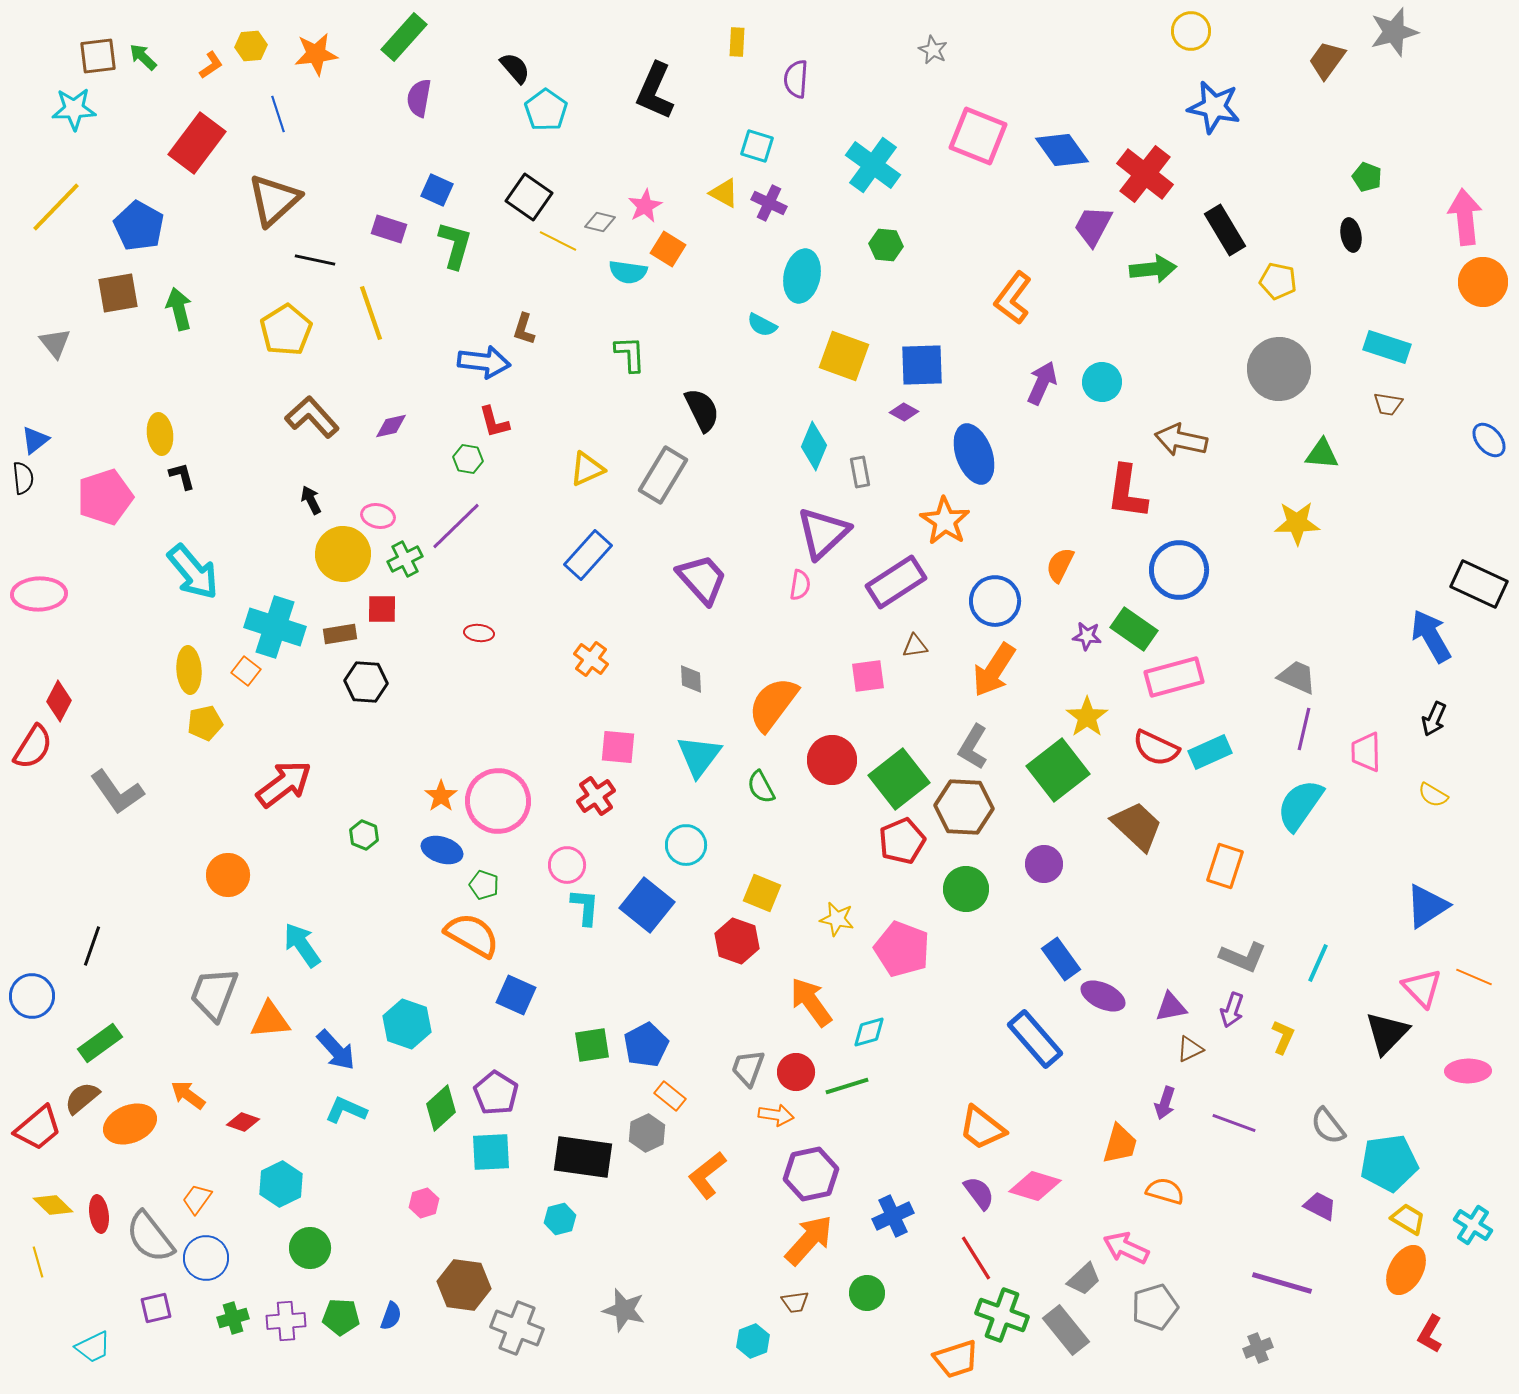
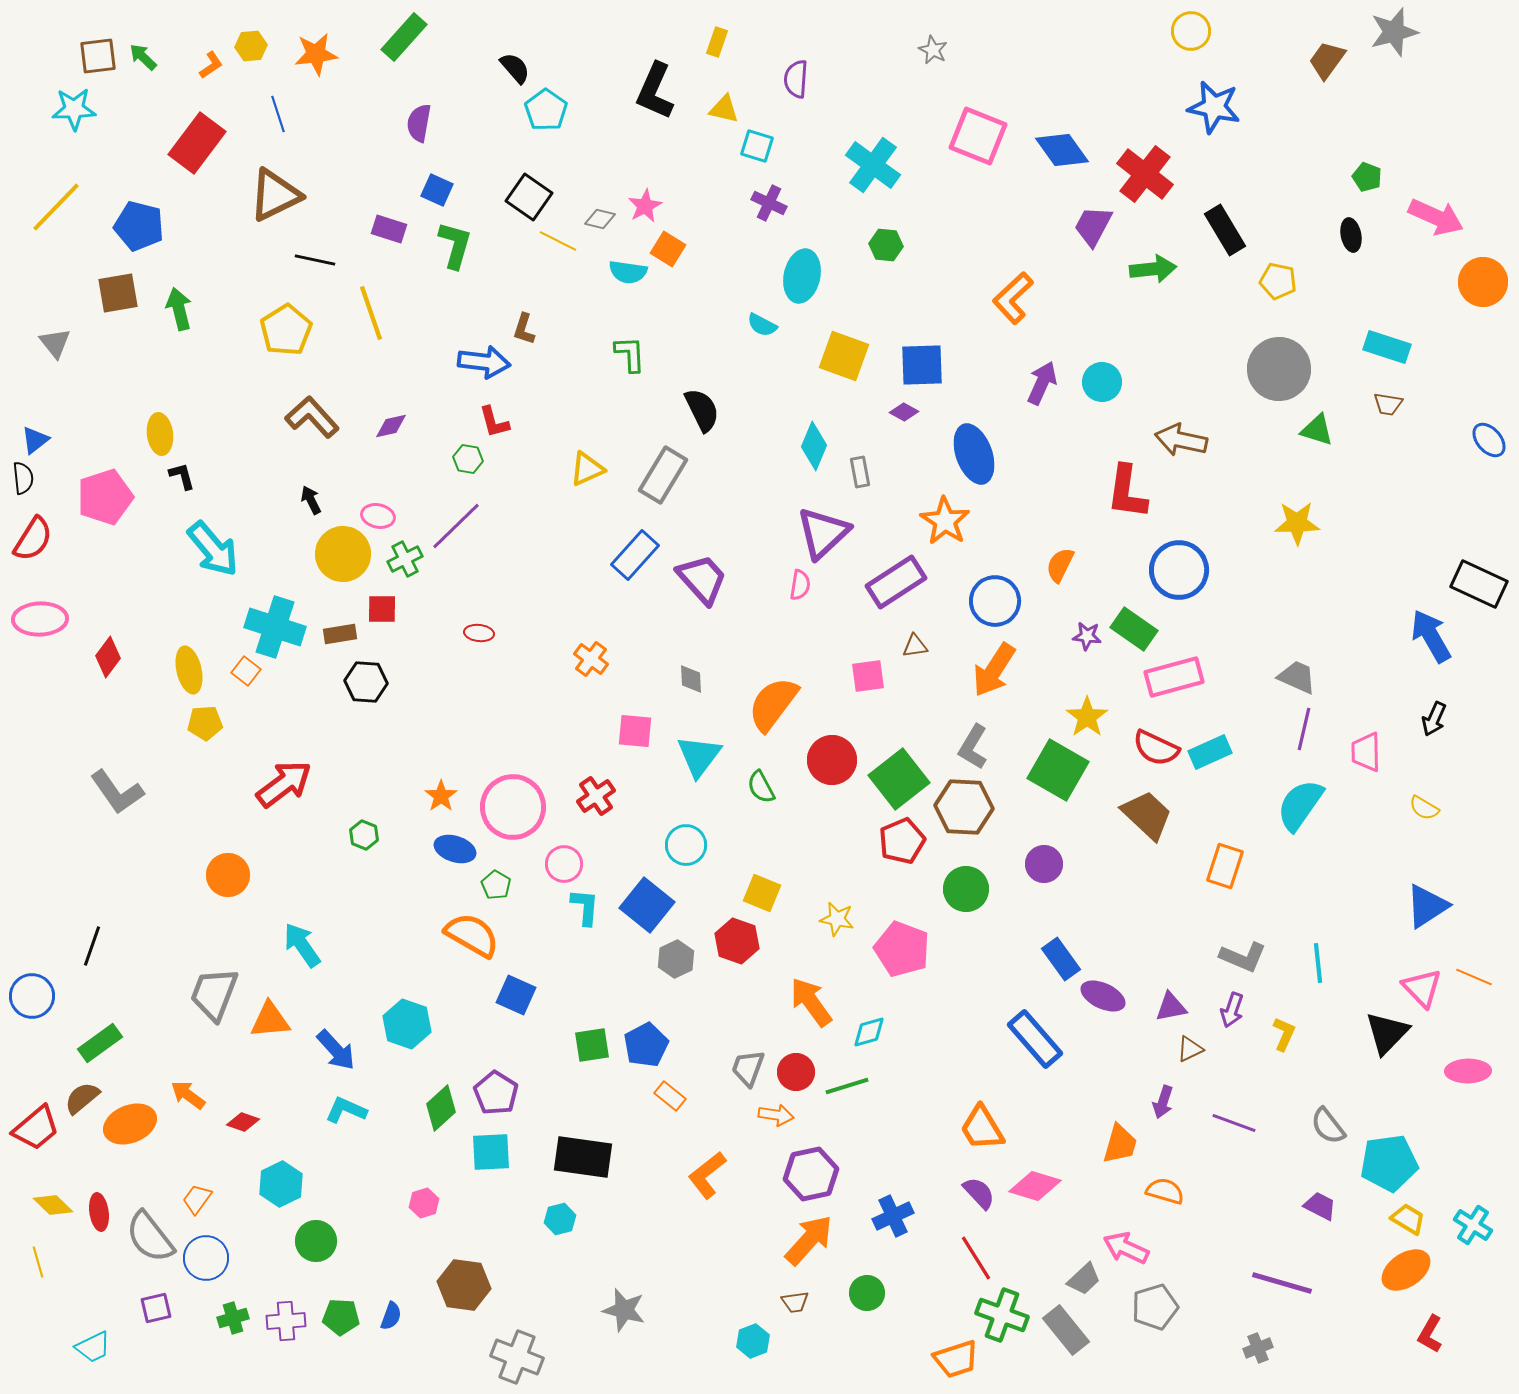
yellow rectangle at (737, 42): moved 20 px left; rotated 16 degrees clockwise
purple semicircle at (419, 98): moved 25 px down
yellow triangle at (724, 193): moved 84 px up; rotated 16 degrees counterclockwise
brown triangle at (274, 200): moved 1 px right, 5 px up; rotated 16 degrees clockwise
pink arrow at (1465, 217): moved 29 px left; rotated 120 degrees clockwise
gray diamond at (600, 222): moved 3 px up
blue pentagon at (139, 226): rotated 15 degrees counterclockwise
orange L-shape at (1013, 298): rotated 10 degrees clockwise
green triangle at (1322, 454): moved 5 px left, 24 px up; rotated 12 degrees clockwise
blue rectangle at (588, 555): moved 47 px right
cyan arrow at (193, 572): moved 20 px right, 23 px up
pink ellipse at (39, 594): moved 1 px right, 25 px down
yellow ellipse at (189, 670): rotated 9 degrees counterclockwise
red diamond at (59, 701): moved 49 px right, 44 px up; rotated 9 degrees clockwise
yellow pentagon at (205, 723): rotated 8 degrees clockwise
red semicircle at (33, 747): moved 208 px up
pink square at (618, 747): moved 17 px right, 16 px up
green square at (1058, 770): rotated 22 degrees counterclockwise
yellow semicircle at (1433, 795): moved 9 px left, 13 px down
pink circle at (498, 801): moved 15 px right, 6 px down
brown trapezoid at (1137, 826): moved 10 px right, 11 px up
blue ellipse at (442, 850): moved 13 px right, 1 px up
pink circle at (567, 865): moved 3 px left, 1 px up
green pentagon at (484, 885): moved 12 px right; rotated 12 degrees clockwise
cyan line at (1318, 963): rotated 30 degrees counterclockwise
yellow L-shape at (1283, 1037): moved 1 px right, 3 px up
purple arrow at (1165, 1103): moved 2 px left, 1 px up
red trapezoid at (38, 1128): moved 2 px left
orange trapezoid at (982, 1128): rotated 21 degrees clockwise
gray hexagon at (647, 1133): moved 29 px right, 174 px up
purple semicircle at (979, 1193): rotated 6 degrees counterclockwise
red ellipse at (99, 1214): moved 2 px up
green circle at (310, 1248): moved 6 px right, 7 px up
orange ellipse at (1406, 1270): rotated 27 degrees clockwise
gray cross at (517, 1328): moved 29 px down
